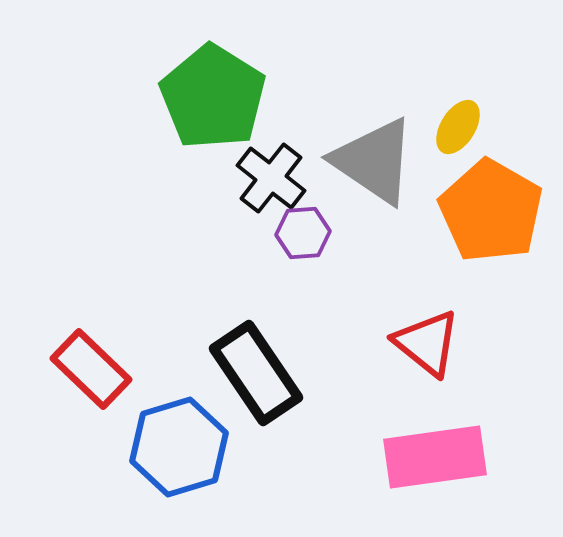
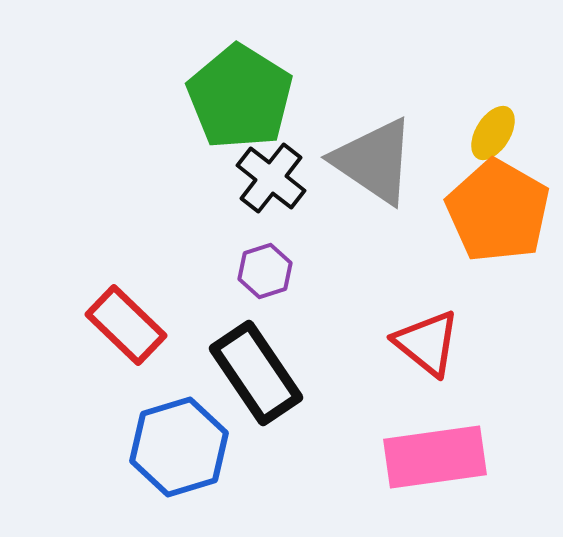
green pentagon: moved 27 px right
yellow ellipse: moved 35 px right, 6 px down
orange pentagon: moved 7 px right
purple hexagon: moved 38 px left, 38 px down; rotated 14 degrees counterclockwise
red rectangle: moved 35 px right, 44 px up
